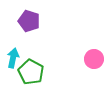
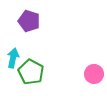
pink circle: moved 15 px down
